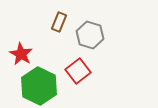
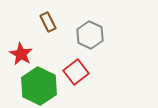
brown rectangle: moved 11 px left; rotated 48 degrees counterclockwise
gray hexagon: rotated 8 degrees clockwise
red square: moved 2 px left, 1 px down
